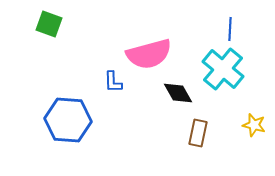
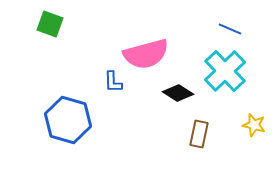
green square: moved 1 px right
blue line: rotated 70 degrees counterclockwise
pink semicircle: moved 3 px left
cyan cross: moved 2 px right, 2 px down; rotated 6 degrees clockwise
black diamond: rotated 28 degrees counterclockwise
blue hexagon: rotated 12 degrees clockwise
brown rectangle: moved 1 px right, 1 px down
